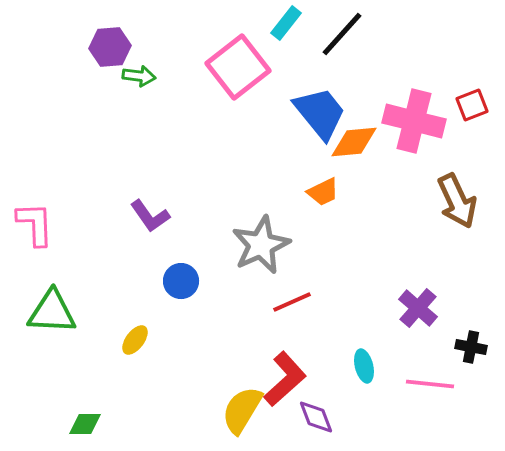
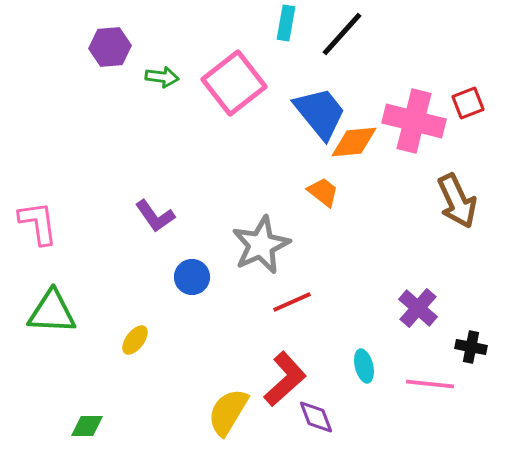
cyan rectangle: rotated 28 degrees counterclockwise
pink square: moved 4 px left, 16 px down
green arrow: moved 23 px right, 1 px down
red square: moved 4 px left, 2 px up
orange trapezoid: rotated 116 degrees counterclockwise
purple L-shape: moved 5 px right
pink L-shape: moved 3 px right, 1 px up; rotated 6 degrees counterclockwise
blue circle: moved 11 px right, 4 px up
yellow semicircle: moved 14 px left, 2 px down
green diamond: moved 2 px right, 2 px down
